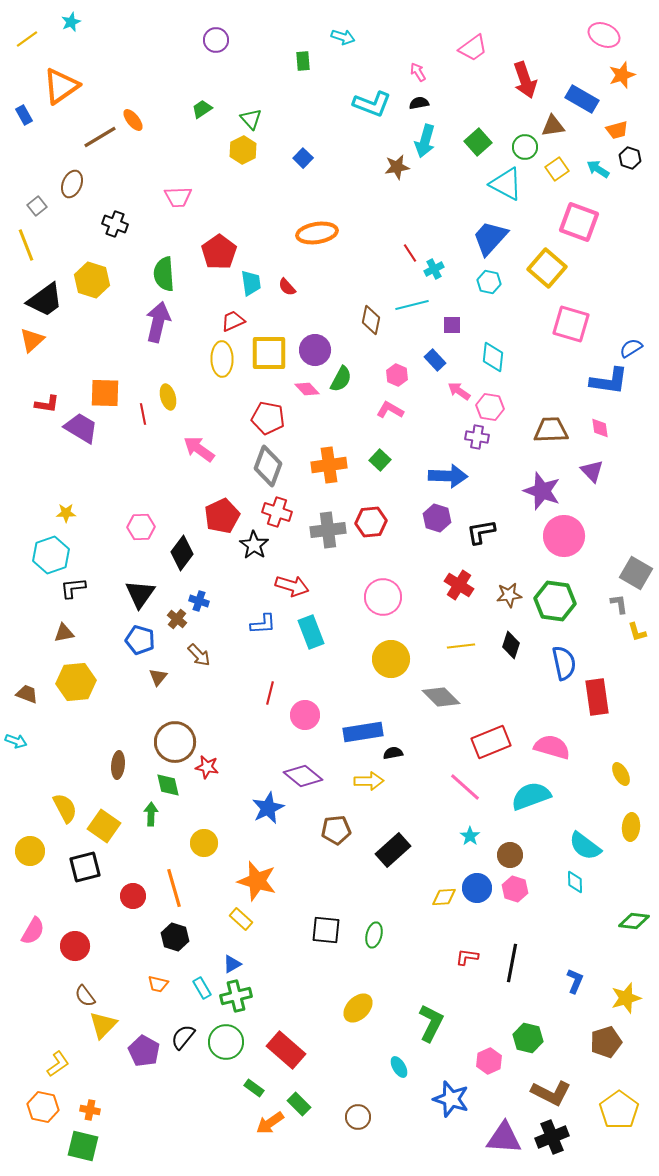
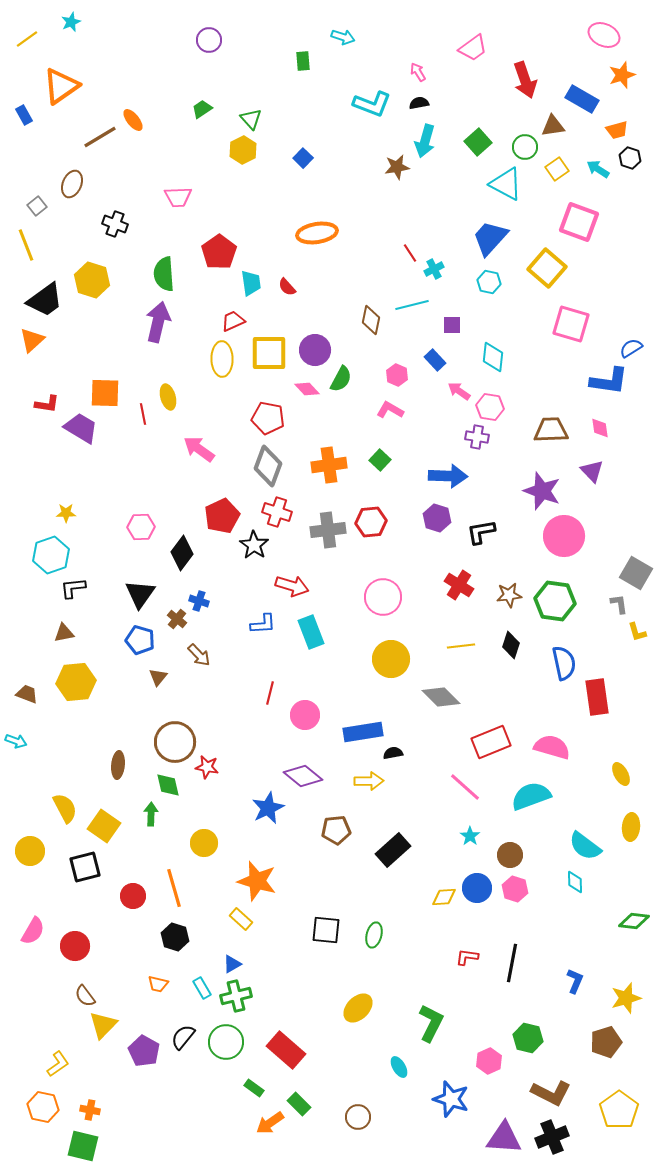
purple circle at (216, 40): moved 7 px left
